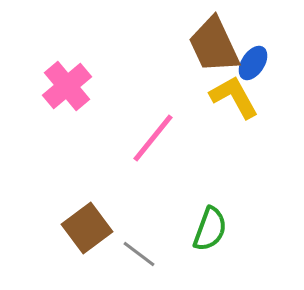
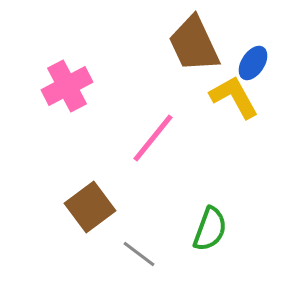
brown trapezoid: moved 20 px left, 1 px up
pink cross: rotated 12 degrees clockwise
brown square: moved 3 px right, 21 px up
